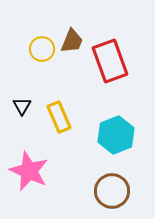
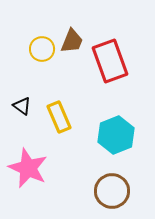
black triangle: rotated 24 degrees counterclockwise
pink star: moved 1 px left, 3 px up
